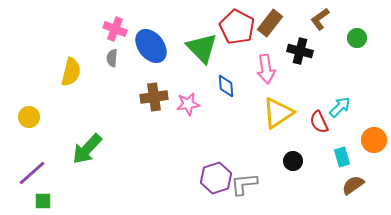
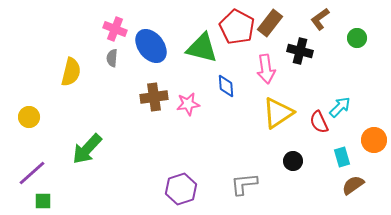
green triangle: rotated 32 degrees counterclockwise
purple hexagon: moved 35 px left, 11 px down
